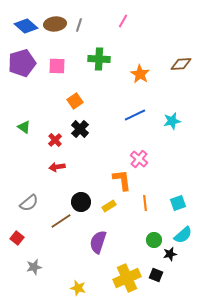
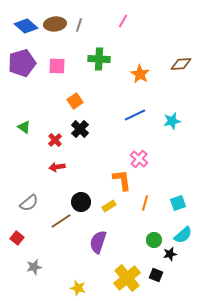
orange line: rotated 21 degrees clockwise
yellow cross: rotated 16 degrees counterclockwise
